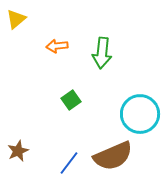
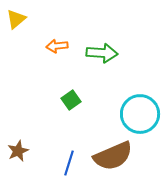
green arrow: rotated 92 degrees counterclockwise
blue line: rotated 20 degrees counterclockwise
